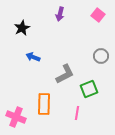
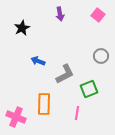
purple arrow: rotated 24 degrees counterclockwise
blue arrow: moved 5 px right, 4 px down
